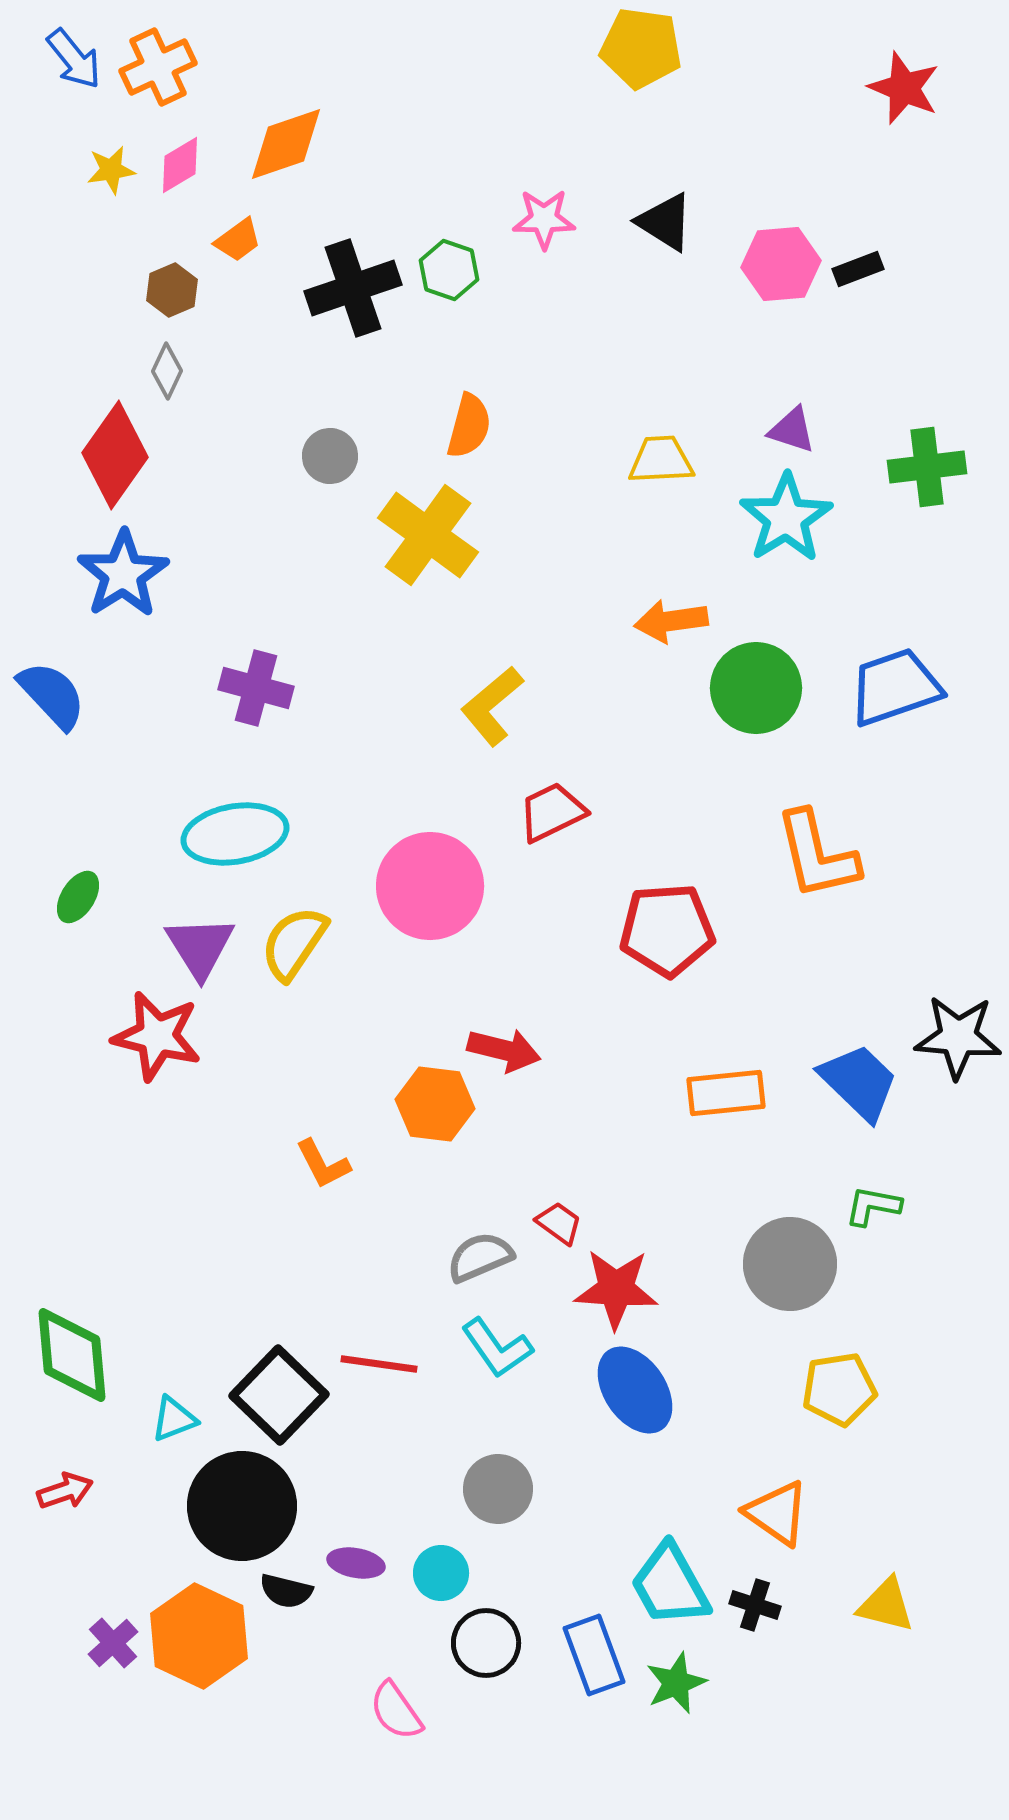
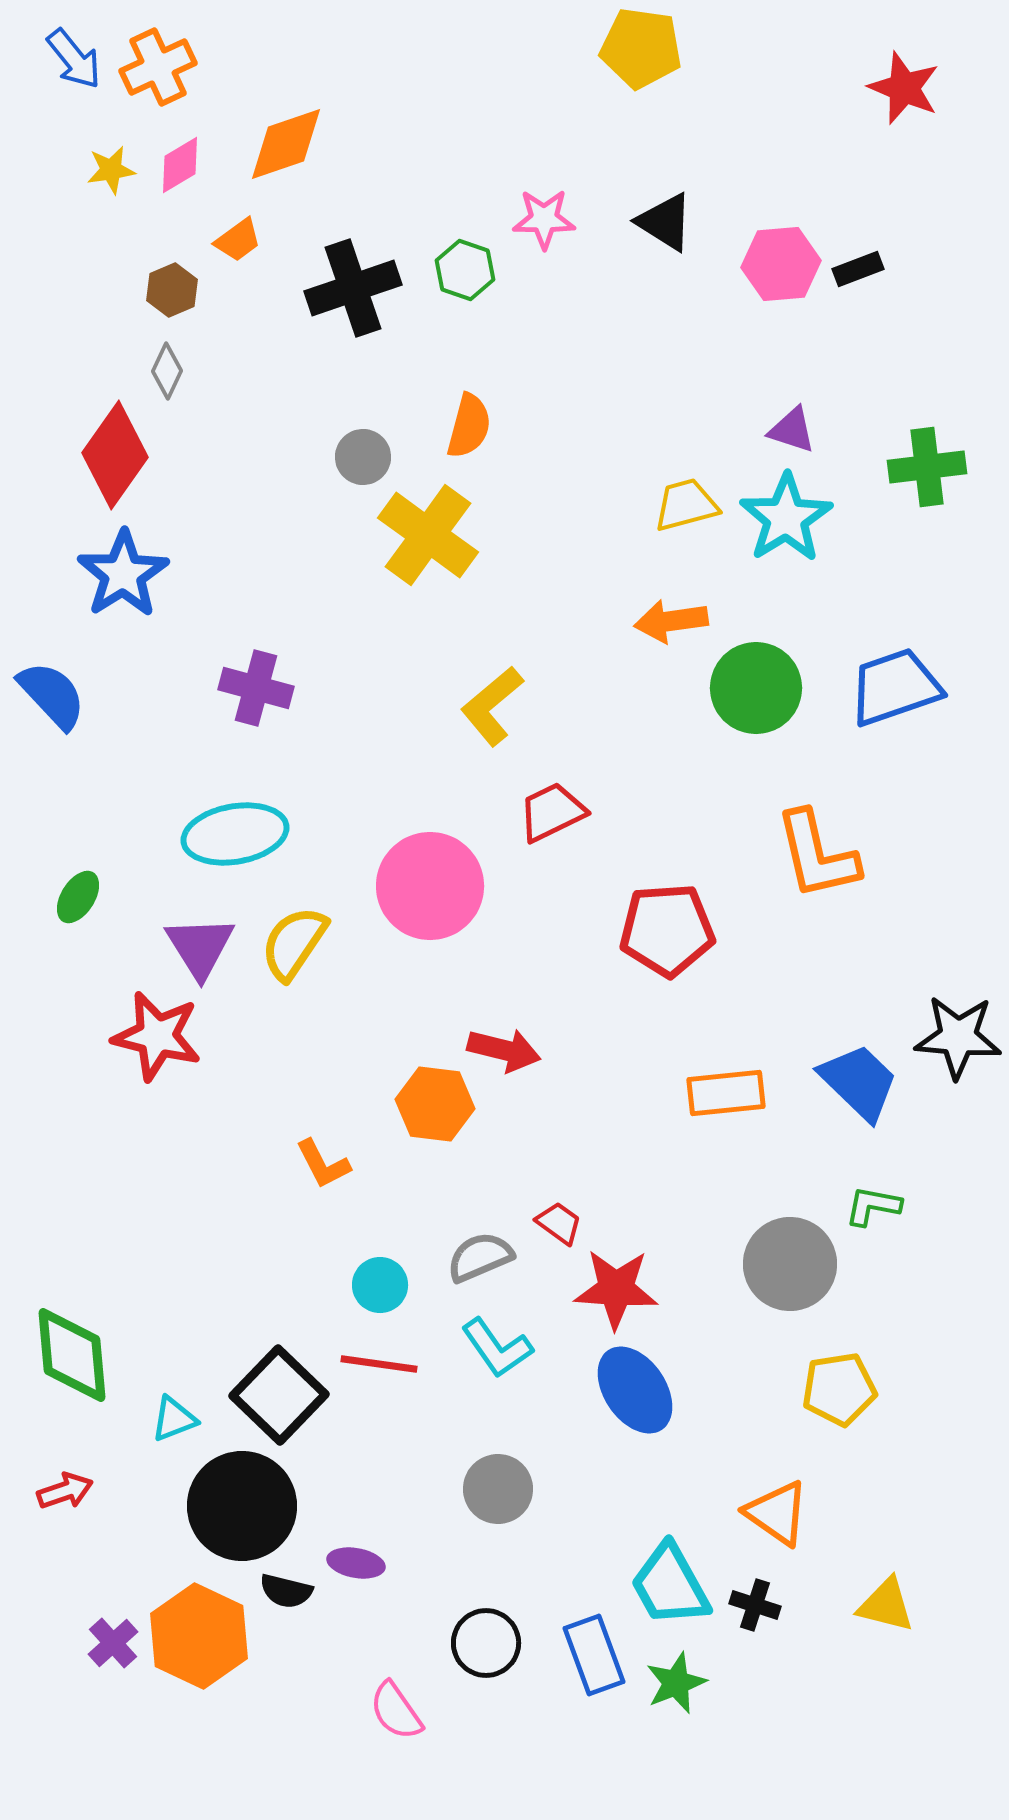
green hexagon at (449, 270): moved 16 px right
gray circle at (330, 456): moved 33 px right, 1 px down
yellow trapezoid at (661, 460): moved 25 px right, 45 px down; rotated 12 degrees counterclockwise
cyan circle at (441, 1573): moved 61 px left, 288 px up
